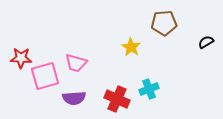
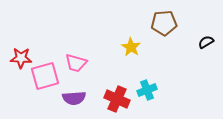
cyan cross: moved 2 px left, 1 px down
